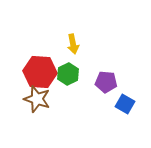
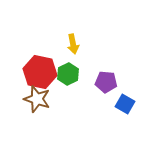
red hexagon: rotated 8 degrees clockwise
